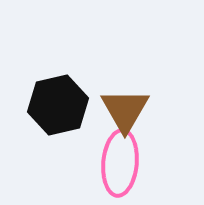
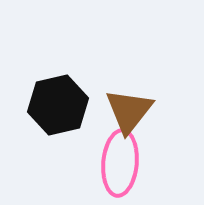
brown triangle: moved 4 px right, 1 px down; rotated 8 degrees clockwise
